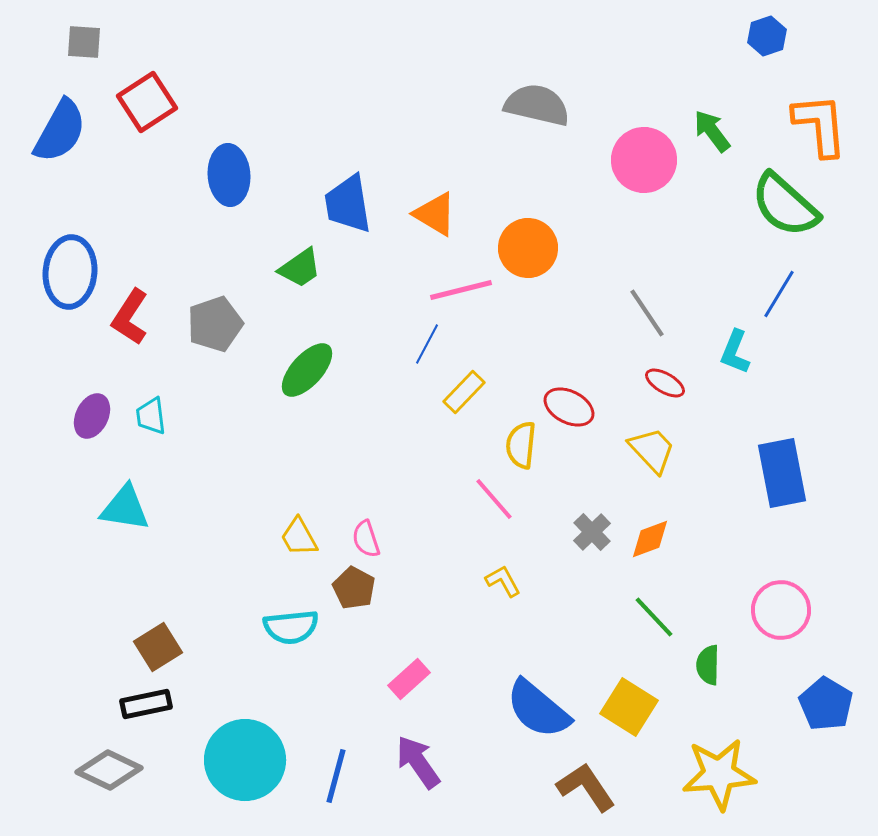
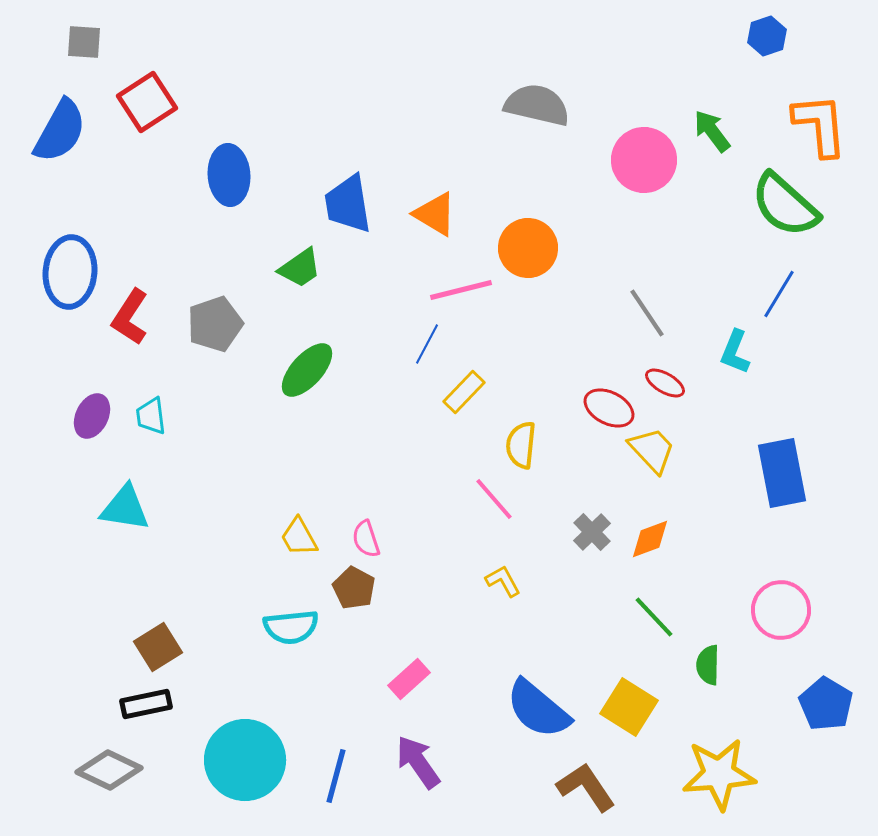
red ellipse at (569, 407): moved 40 px right, 1 px down
